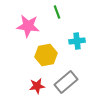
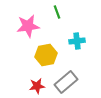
pink star: rotated 15 degrees counterclockwise
